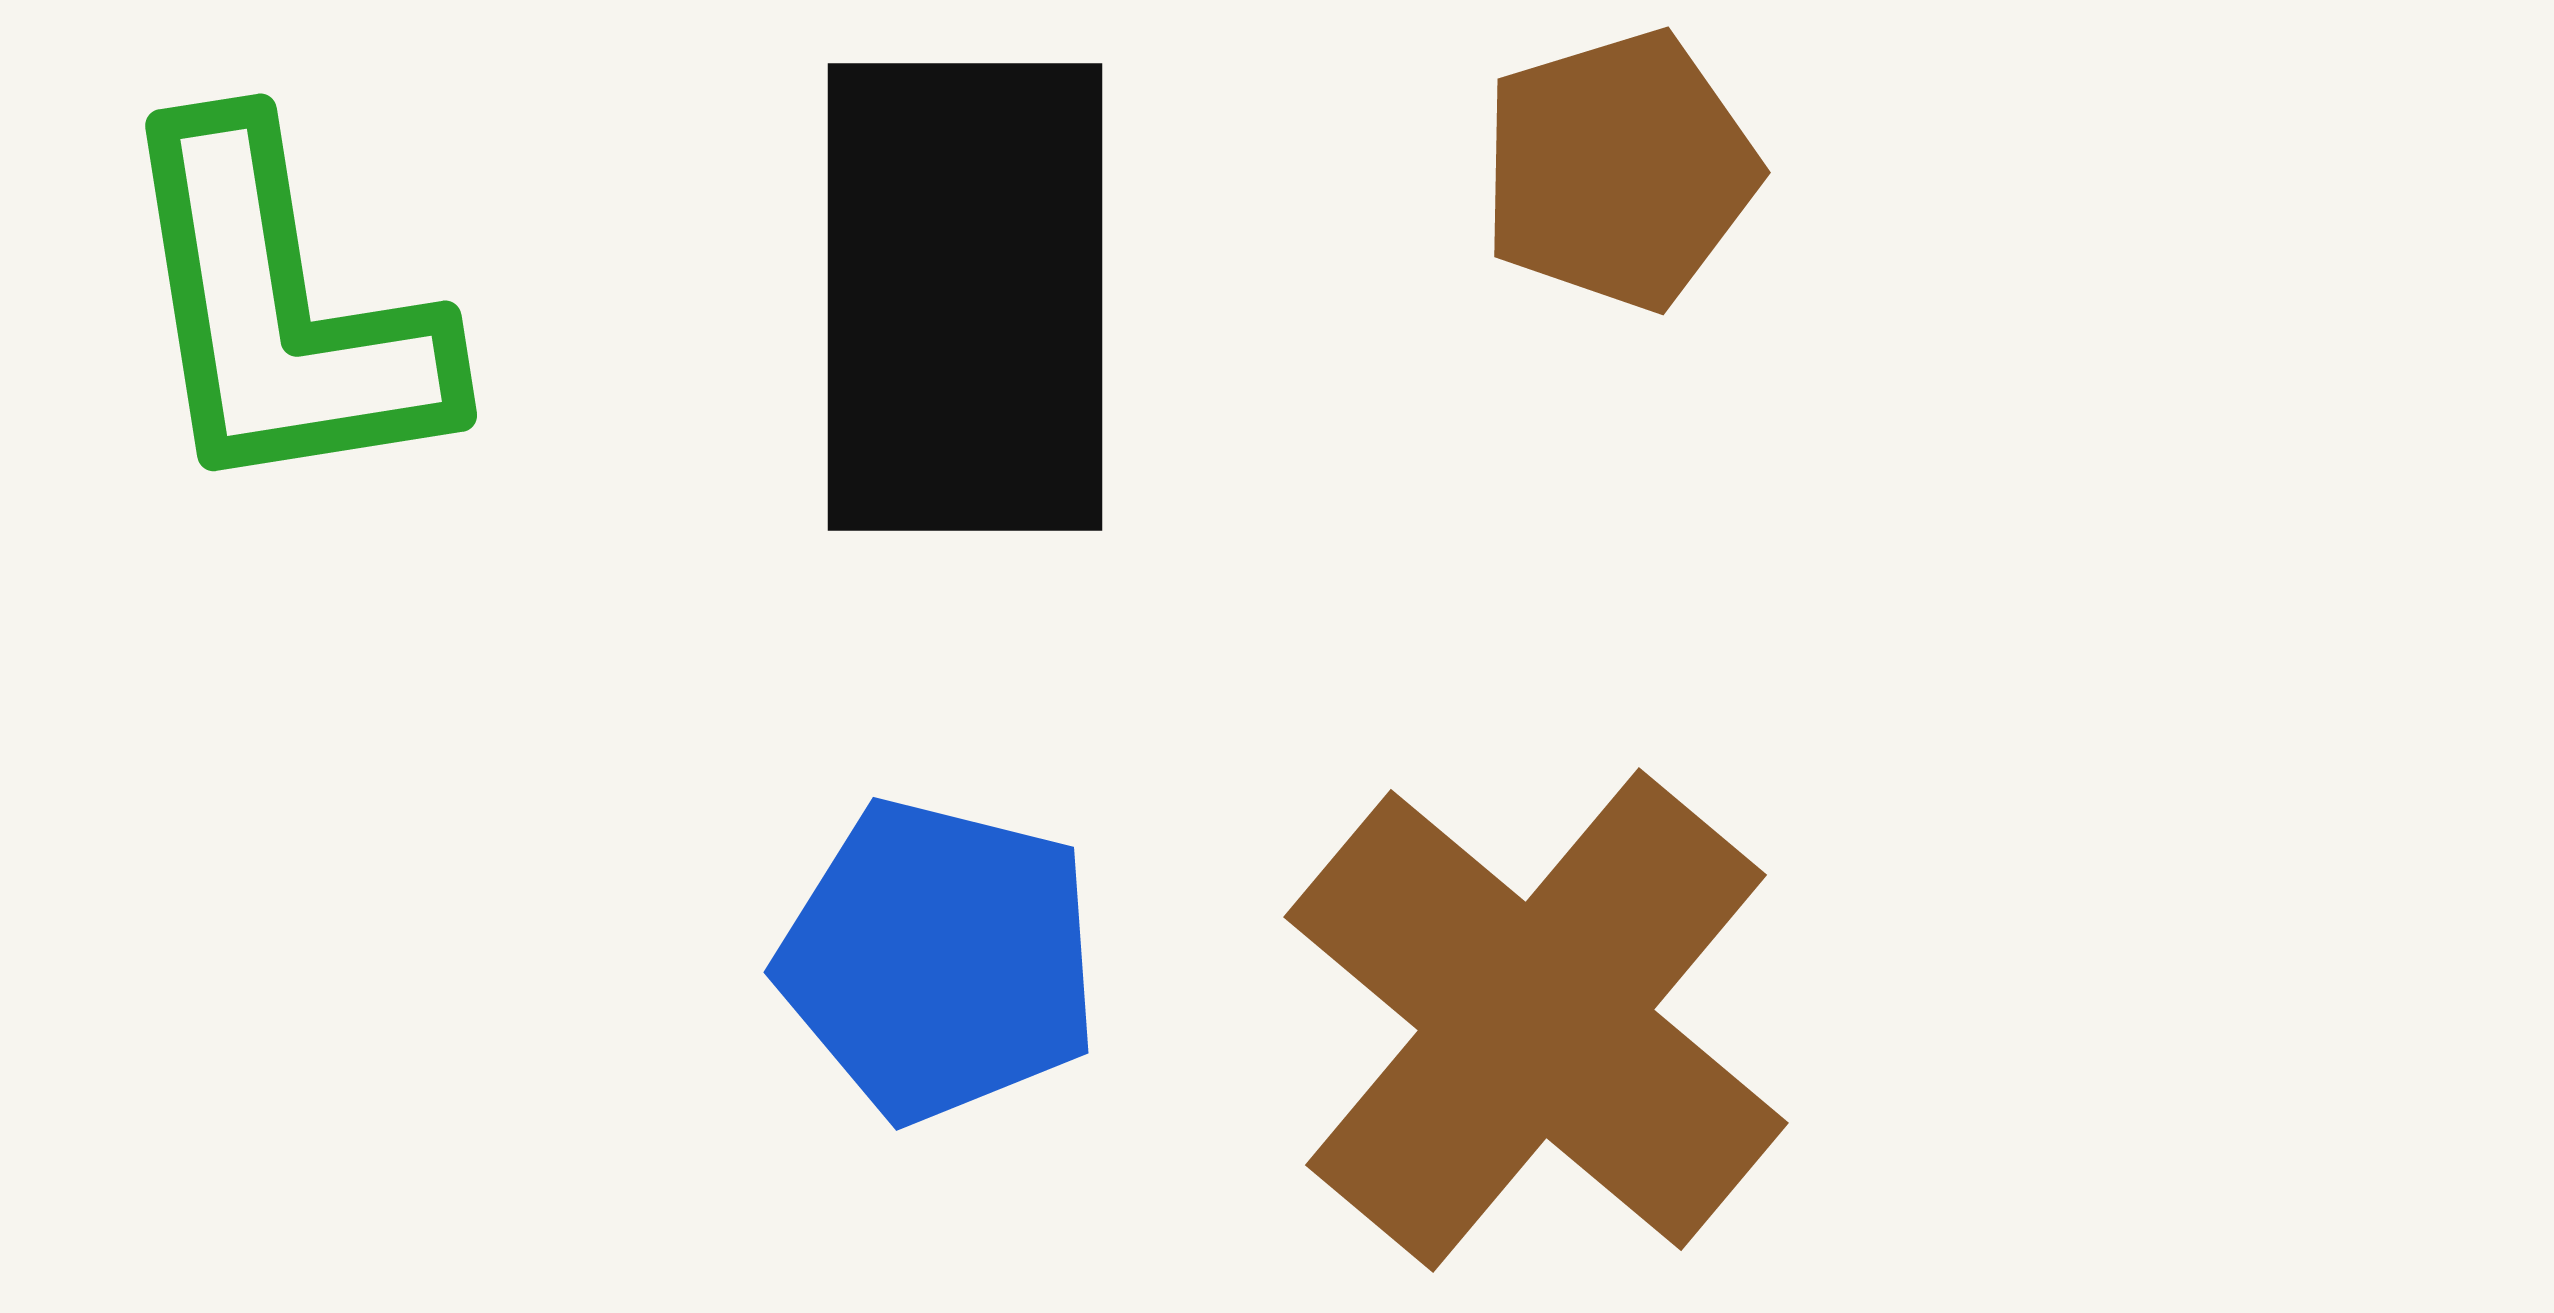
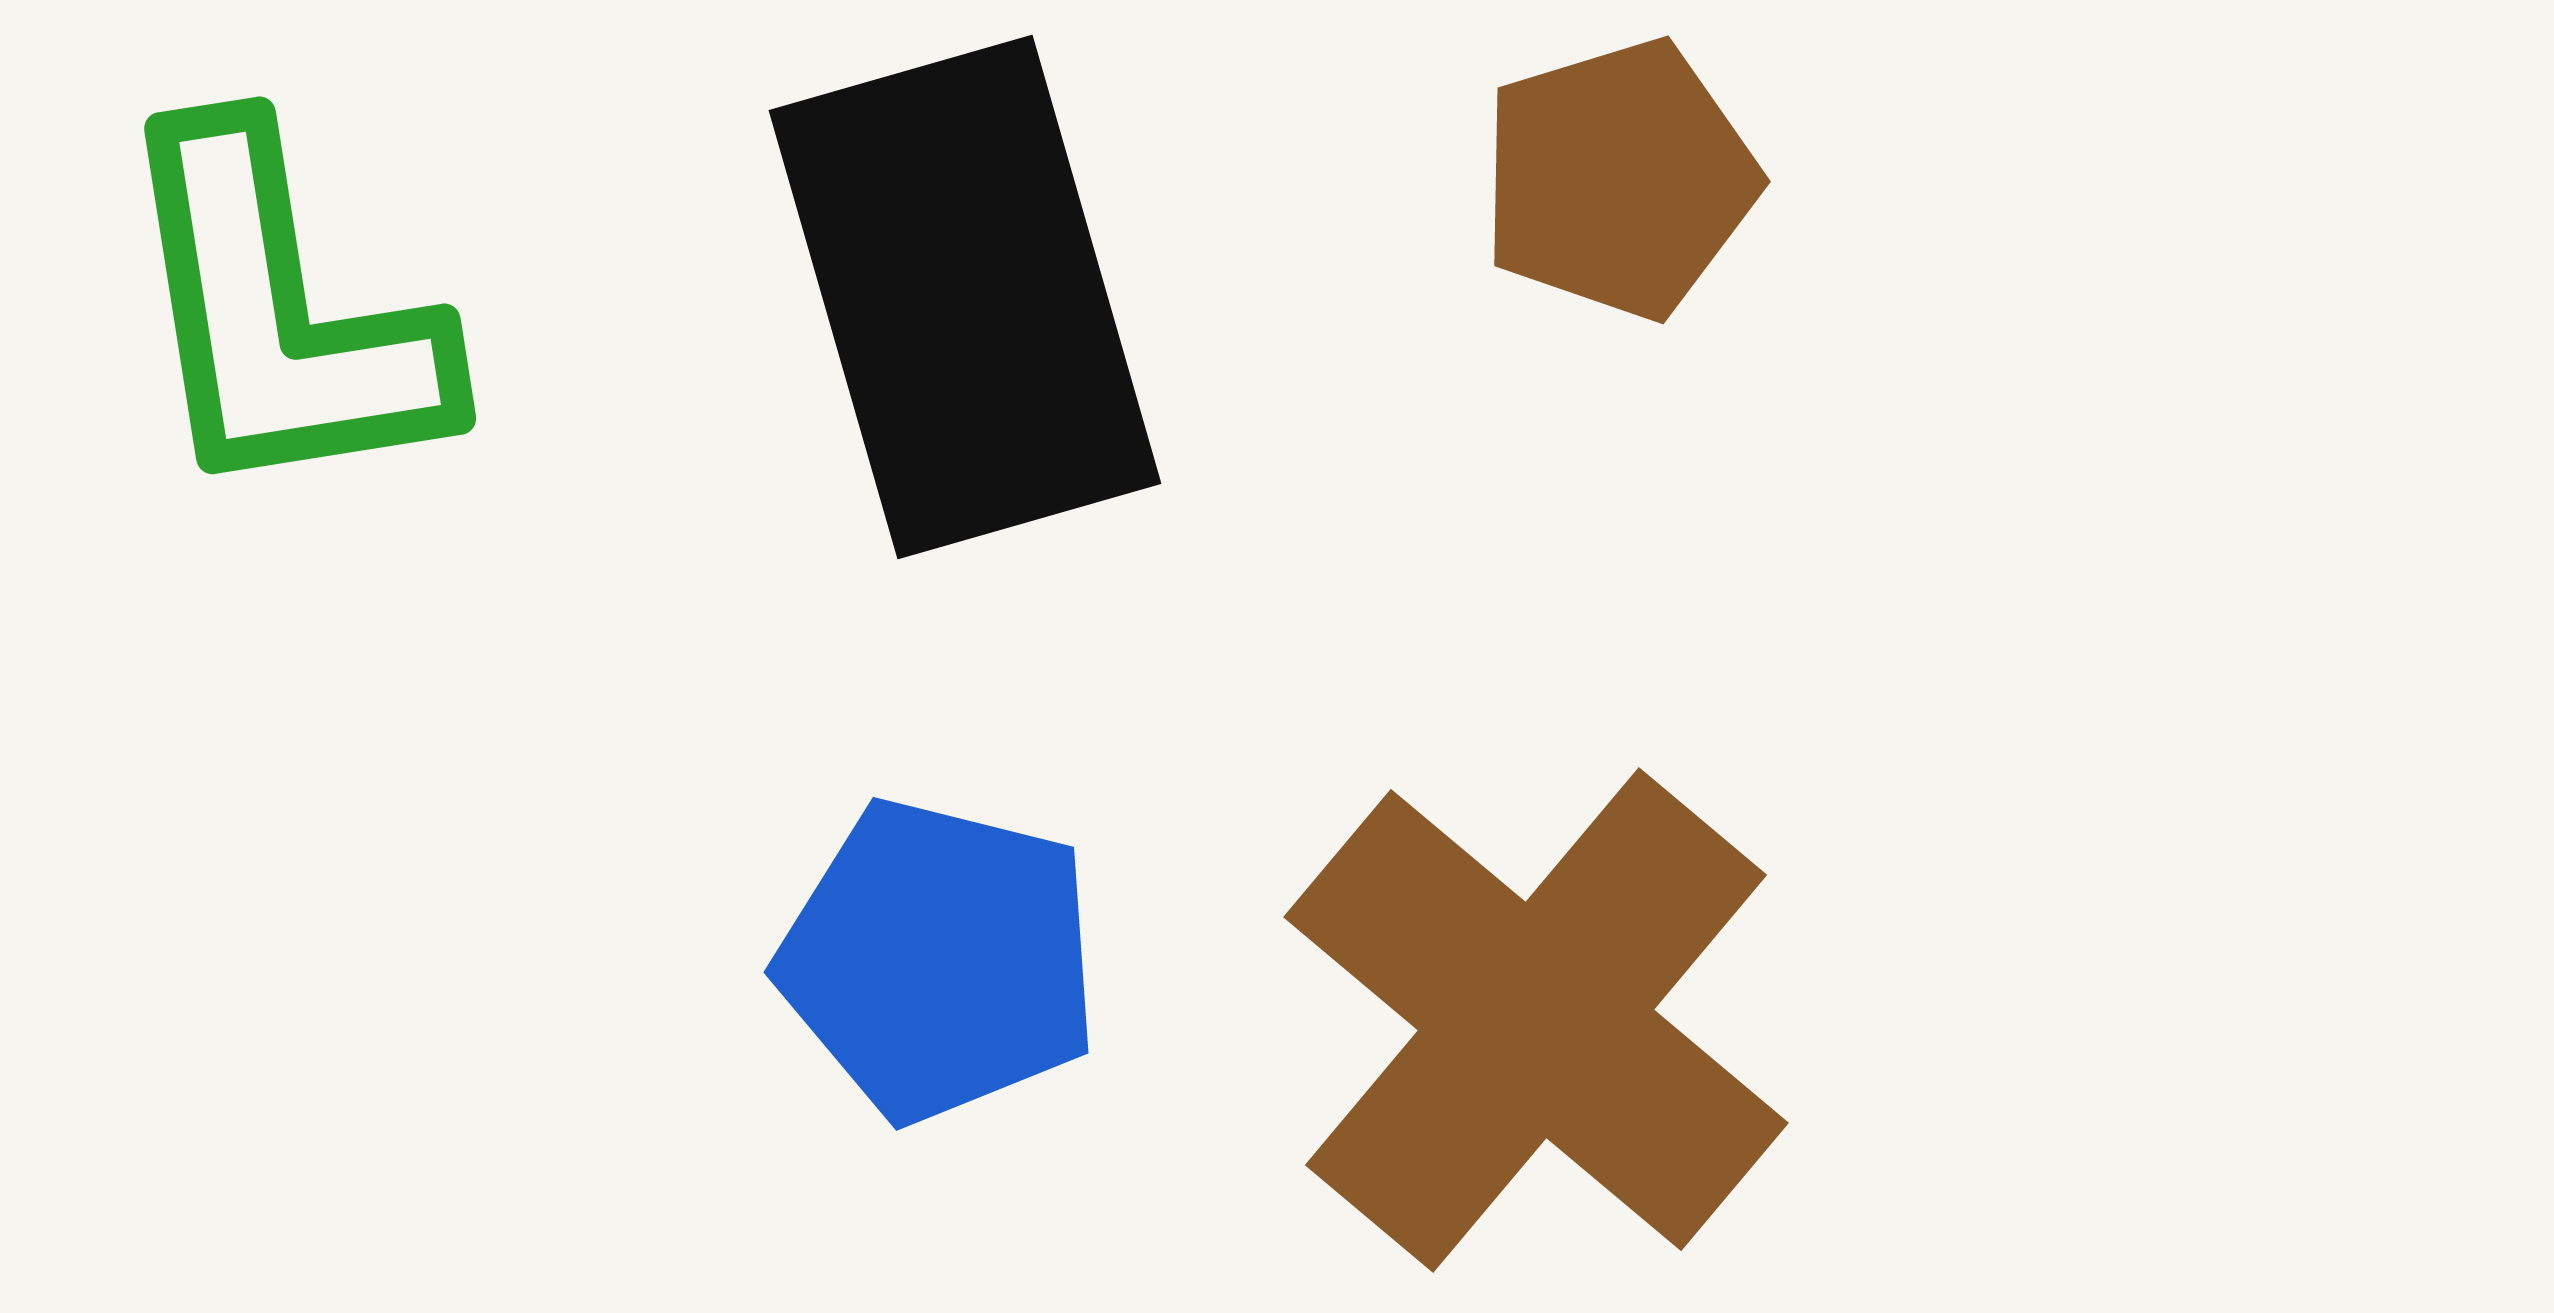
brown pentagon: moved 9 px down
black rectangle: rotated 16 degrees counterclockwise
green L-shape: moved 1 px left, 3 px down
